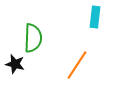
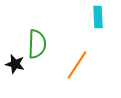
cyan rectangle: moved 3 px right; rotated 10 degrees counterclockwise
green semicircle: moved 4 px right, 6 px down
